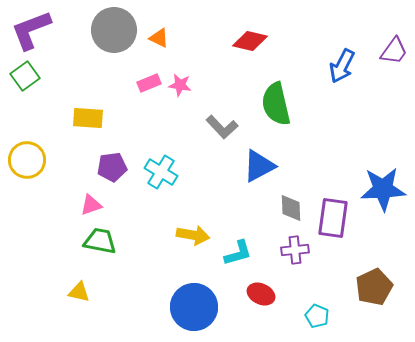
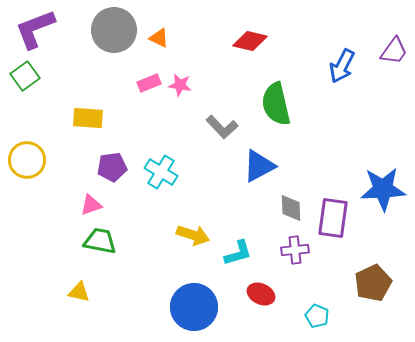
purple L-shape: moved 4 px right, 1 px up
yellow arrow: rotated 8 degrees clockwise
brown pentagon: moved 1 px left, 4 px up
